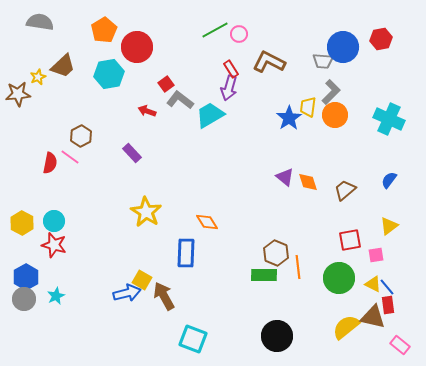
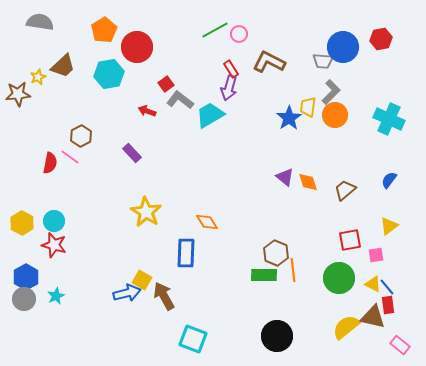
orange line at (298, 267): moved 5 px left, 3 px down
